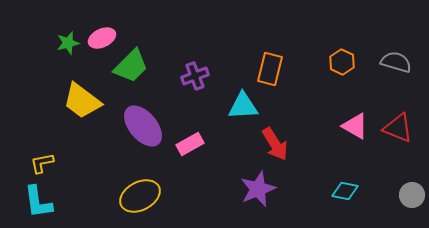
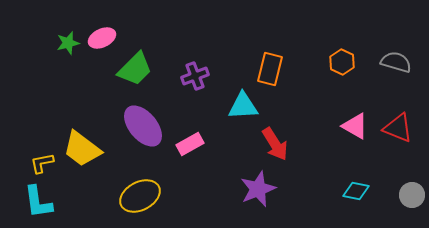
green trapezoid: moved 4 px right, 3 px down
yellow trapezoid: moved 48 px down
cyan diamond: moved 11 px right
